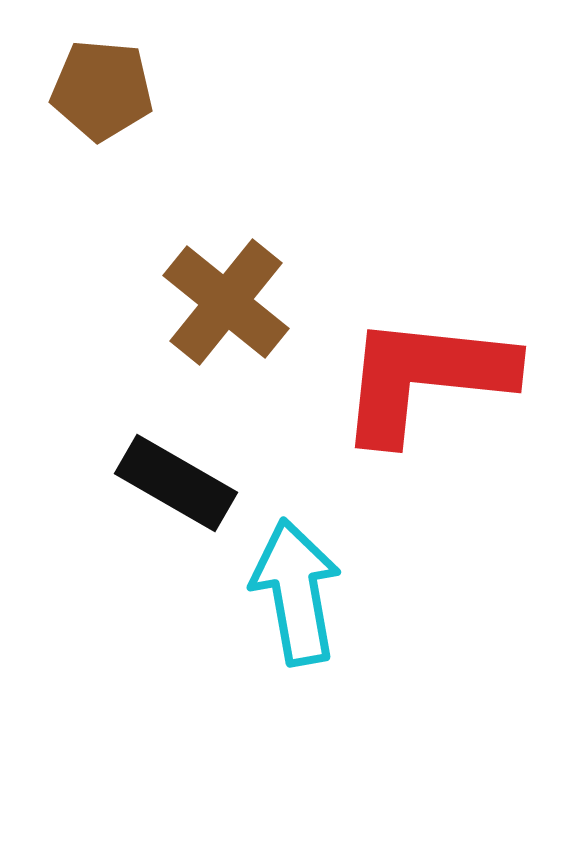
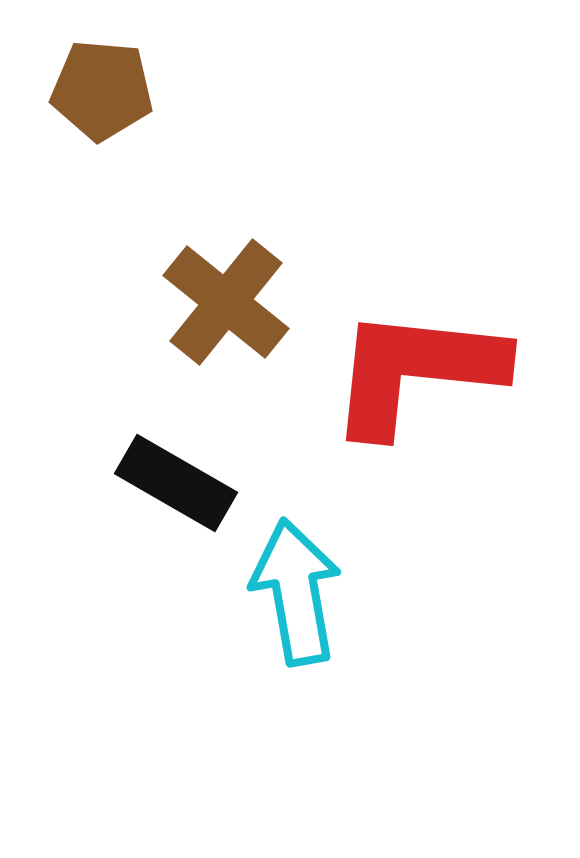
red L-shape: moved 9 px left, 7 px up
